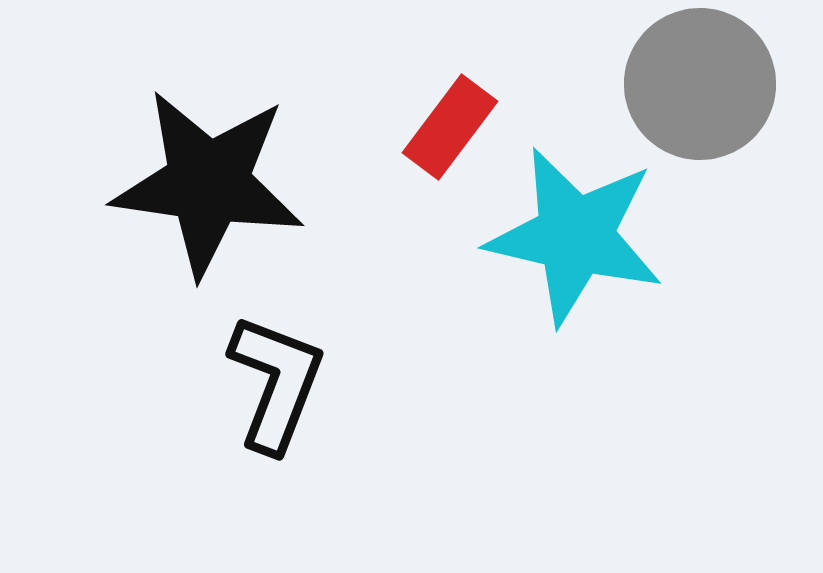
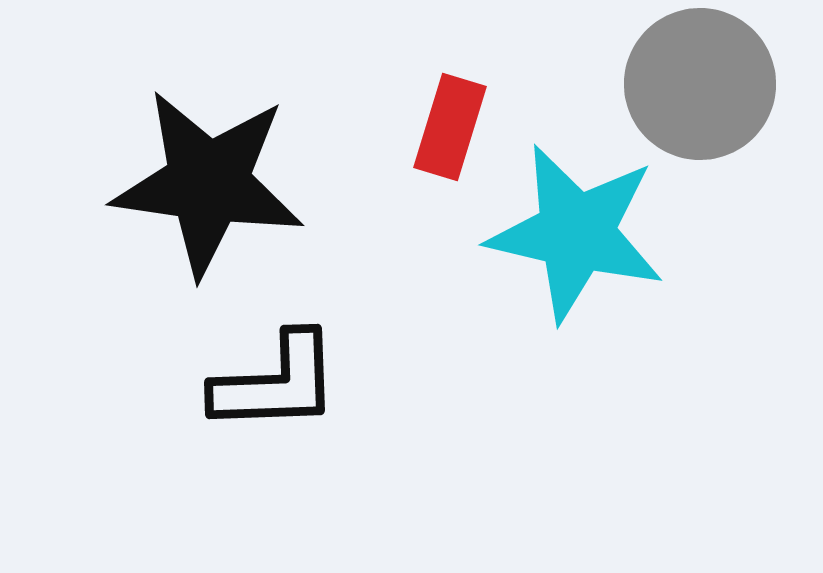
red rectangle: rotated 20 degrees counterclockwise
cyan star: moved 1 px right, 3 px up
black L-shape: rotated 67 degrees clockwise
